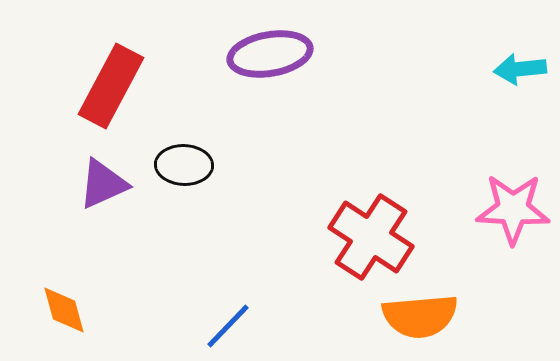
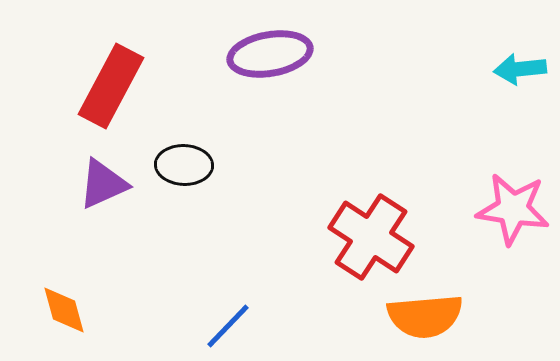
pink star: rotated 6 degrees clockwise
orange semicircle: moved 5 px right
